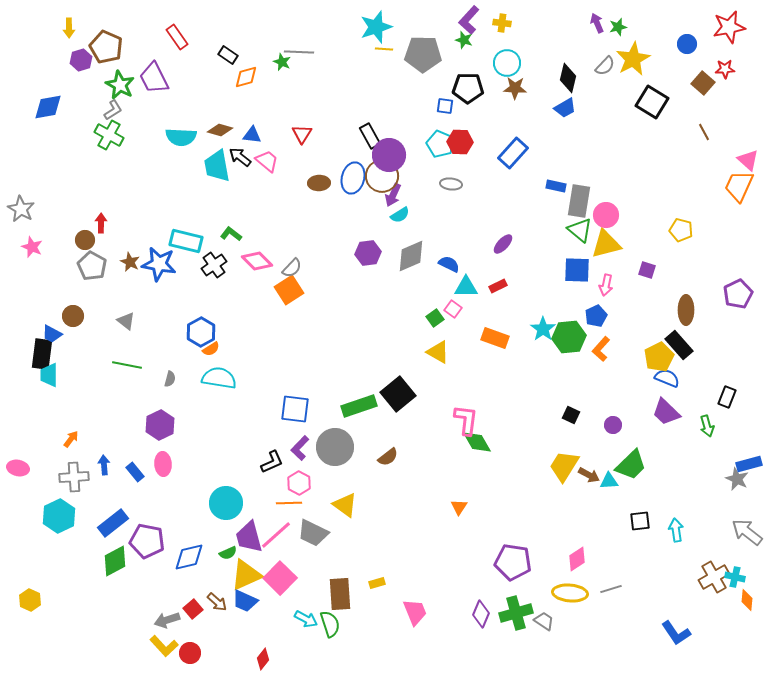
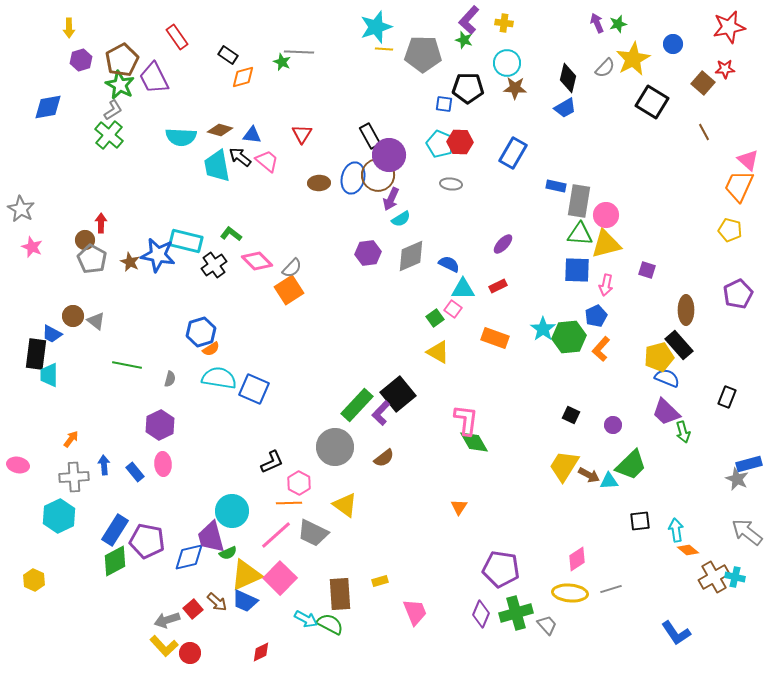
yellow cross at (502, 23): moved 2 px right
green star at (618, 27): moved 3 px up
blue circle at (687, 44): moved 14 px left
brown pentagon at (106, 47): moved 16 px right, 13 px down; rotated 20 degrees clockwise
gray semicircle at (605, 66): moved 2 px down
orange diamond at (246, 77): moved 3 px left
blue square at (445, 106): moved 1 px left, 2 px up
green cross at (109, 135): rotated 12 degrees clockwise
blue rectangle at (513, 153): rotated 12 degrees counterclockwise
brown circle at (382, 176): moved 4 px left, 1 px up
purple arrow at (393, 195): moved 2 px left, 4 px down
cyan semicircle at (400, 215): moved 1 px right, 4 px down
green triangle at (580, 230): moved 4 px down; rotated 36 degrees counterclockwise
yellow pentagon at (681, 230): moved 49 px right
blue star at (159, 264): moved 1 px left, 9 px up
gray pentagon at (92, 266): moved 7 px up
cyan triangle at (466, 287): moved 3 px left, 2 px down
gray triangle at (126, 321): moved 30 px left
blue hexagon at (201, 332): rotated 12 degrees clockwise
black rectangle at (42, 354): moved 6 px left
yellow pentagon at (659, 357): rotated 12 degrees clockwise
green rectangle at (359, 406): moved 2 px left, 1 px up; rotated 28 degrees counterclockwise
blue square at (295, 409): moved 41 px left, 20 px up; rotated 16 degrees clockwise
green arrow at (707, 426): moved 24 px left, 6 px down
green diamond at (477, 442): moved 3 px left
purple L-shape at (300, 448): moved 81 px right, 35 px up
brown semicircle at (388, 457): moved 4 px left, 1 px down
pink ellipse at (18, 468): moved 3 px up
cyan circle at (226, 503): moved 6 px right, 8 px down
blue rectangle at (113, 523): moved 2 px right, 7 px down; rotated 20 degrees counterclockwise
purple trapezoid at (249, 537): moved 38 px left
purple pentagon at (513, 562): moved 12 px left, 7 px down
yellow rectangle at (377, 583): moved 3 px right, 2 px up
yellow hexagon at (30, 600): moved 4 px right, 20 px up
orange diamond at (747, 600): moved 59 px left, 50 px up; rotated 55 degrees counterclockwise
gray trapezoid at (544, 621): moved 3 px right, 4 px down; rotated 15 degrees clockwise
green semicircle at (330, 624): rotated 44 degrees counterclockwise
red diamond at (263, 659): moved 2 px left, 7 px up; rotated 25 degrees clockwise
